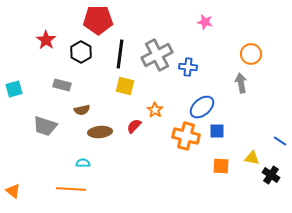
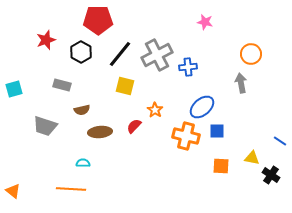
red star: rotated 18 degrees clockwise
black line: rotated 32 degrees clockwise
blue cross: rotated 12 degrees counterclockwise
